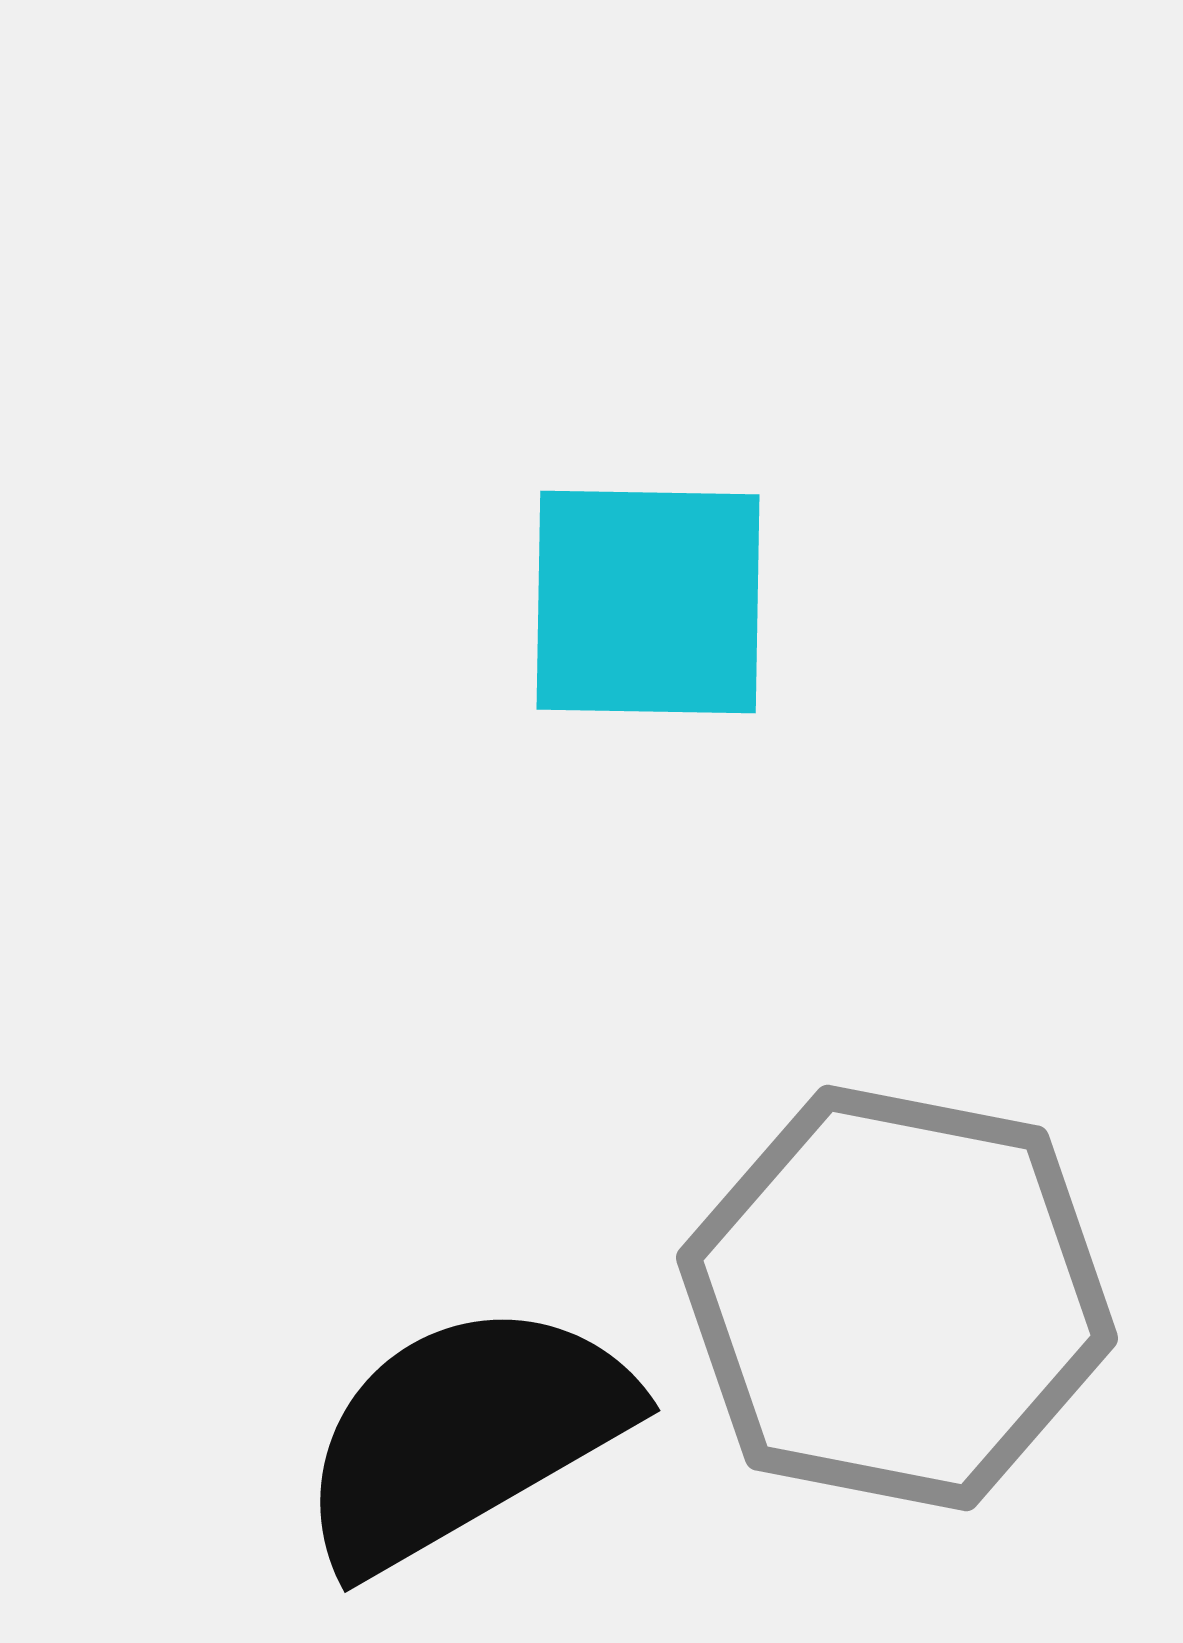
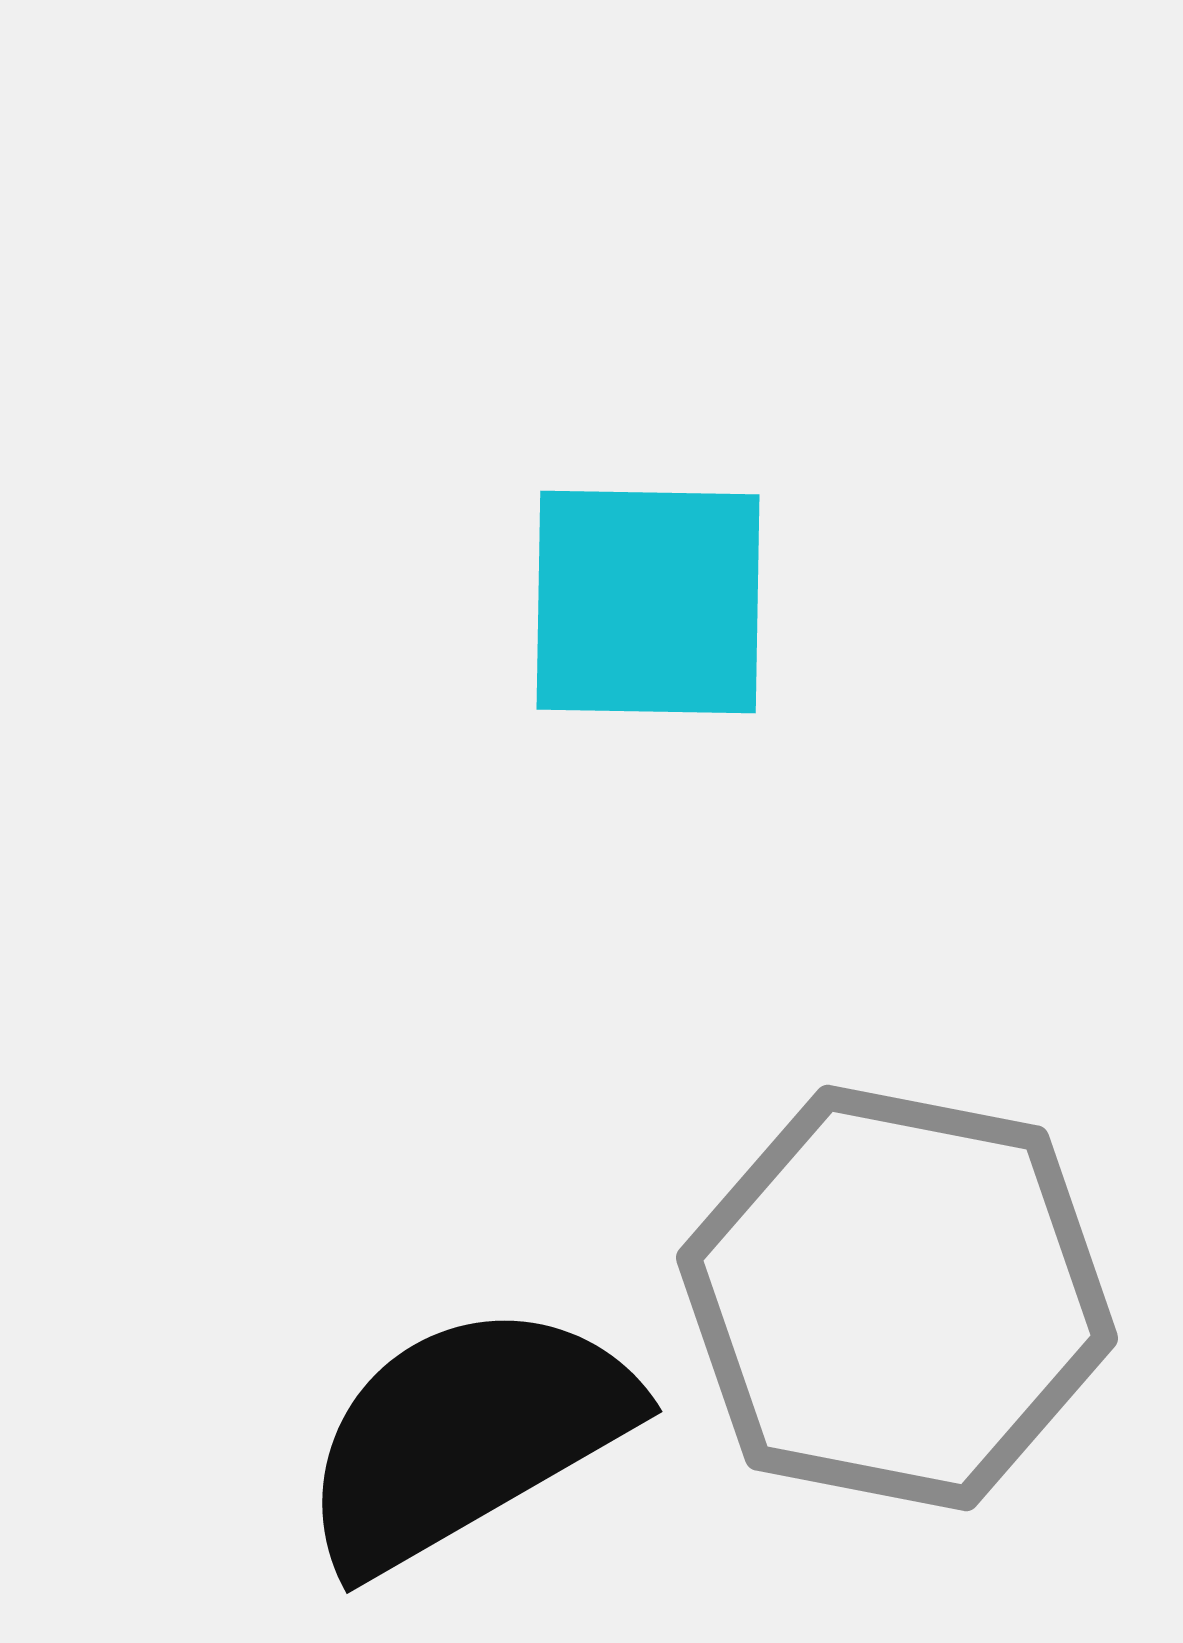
black semicircle: moved 2 px right, 1 px down
